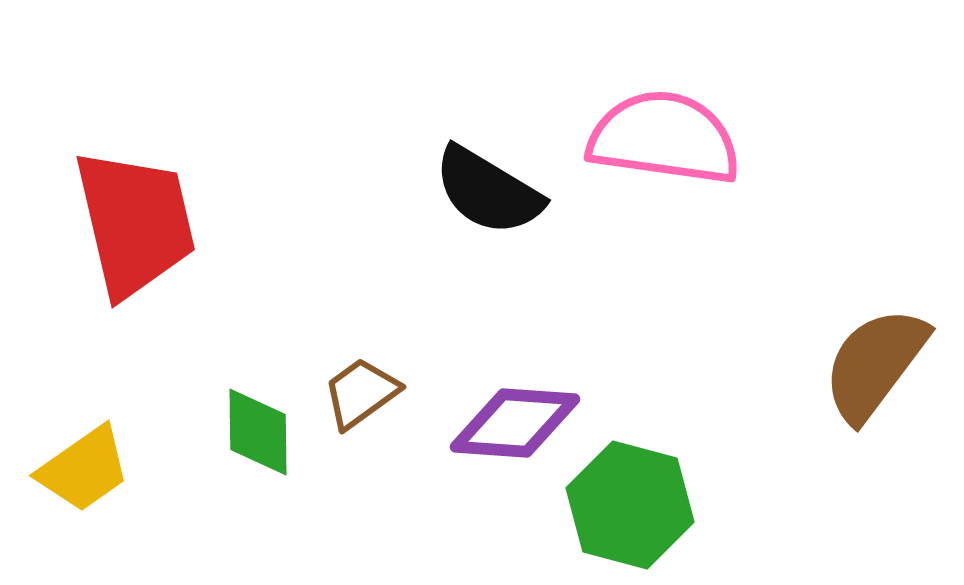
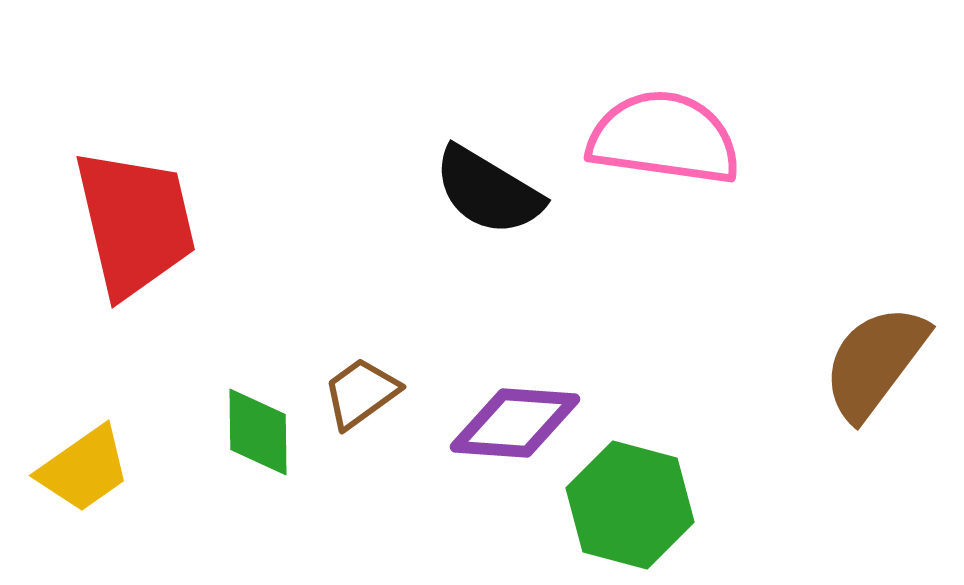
brown semicircle: moved 2 px up
